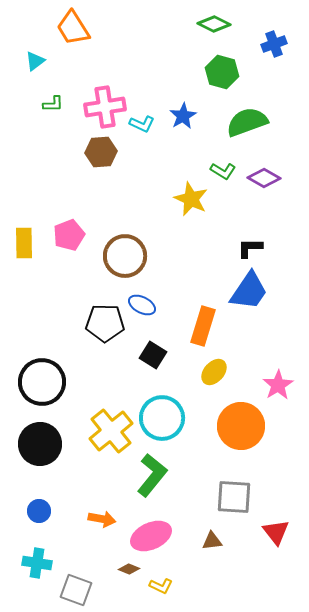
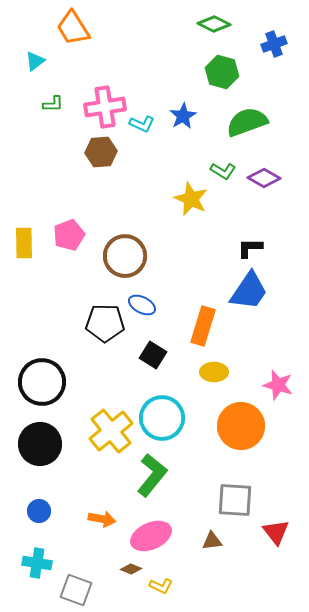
yellow ellipse at (214, 372): rotated 48 degrees clockwise
pink star at (278, 385): rotated 24 degrees counterclockwise
gray square at (234, 497): moved 1 px right, 3 px down
brown diamond at (129, 569): moved 2 px right
